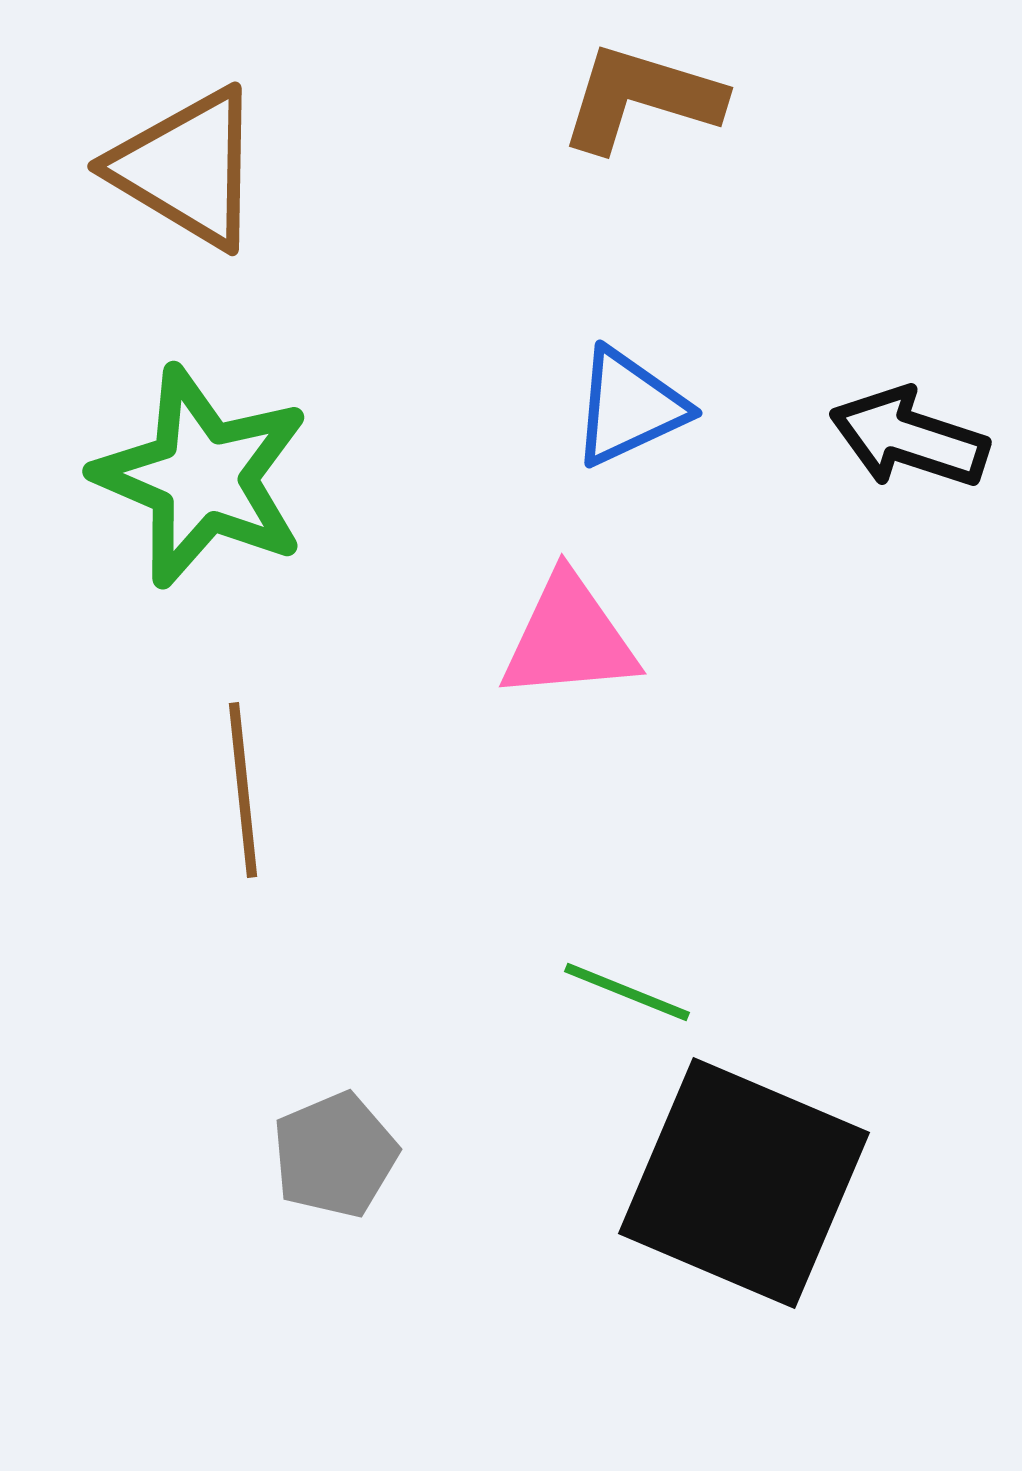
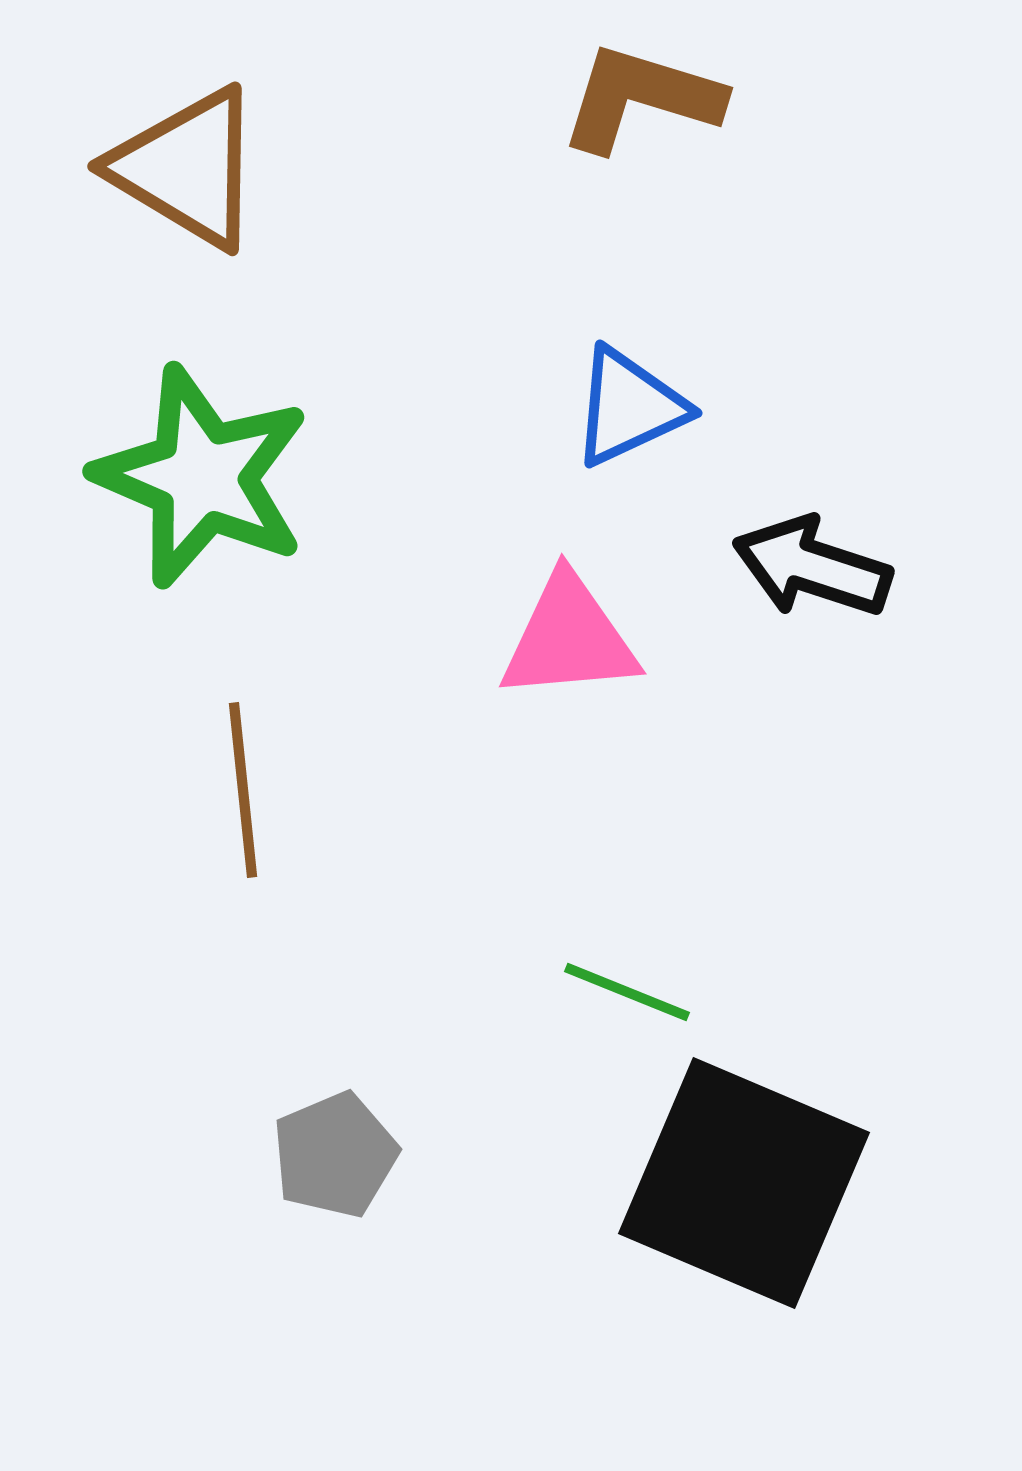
black arrow: moved 97 px left, 129 px down
